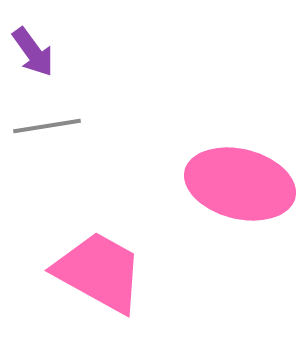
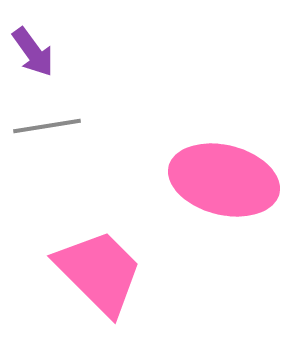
pink ellipse: moved 16 px left, 4 px up
pink trapezoid: rotated 16 degrees clockwise
